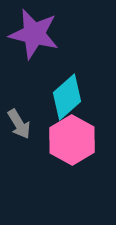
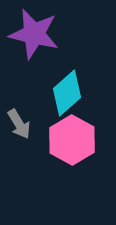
cyan diamond: moved 4 px up
